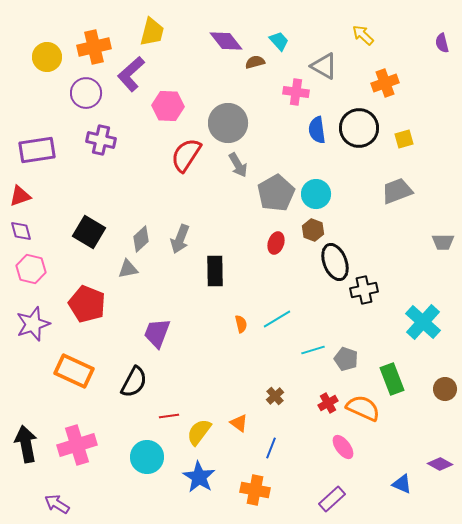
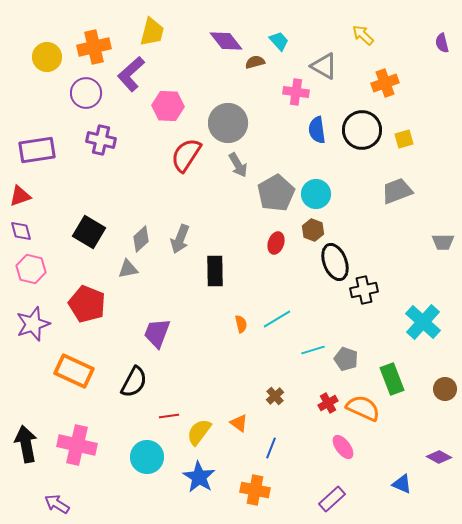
black circle at (359, 128): moved 3 px right, 2 px down
pink cross at (77, 445): rotated 30 degrees clockwise
purple diamond at (440, 464): moved 1 px left, 7 px up
